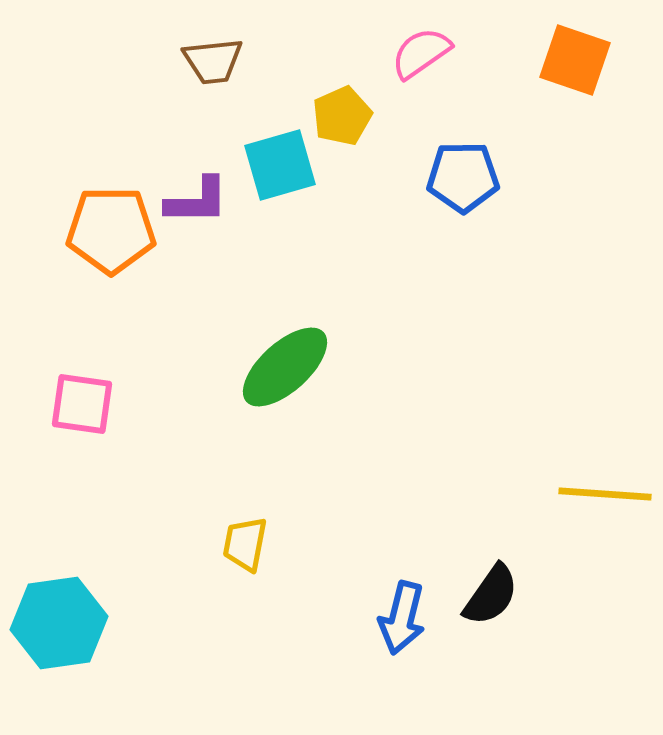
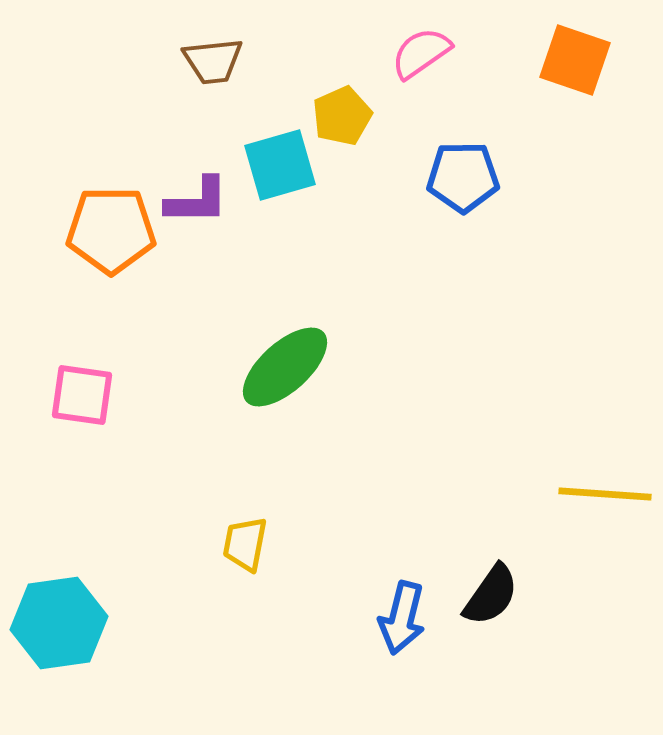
pink square: moved 9 px up
